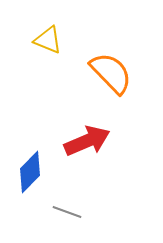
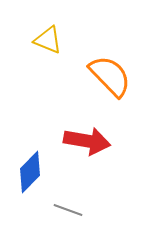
orange semicircle: moved 1 px left, 3 px down
red arrow: rotated 33 degrees clockwise
gray line: moved 1 px right, 2 px up
